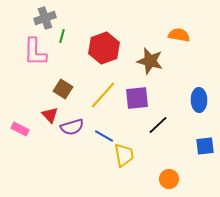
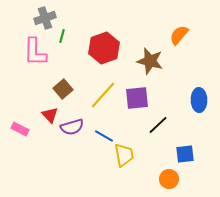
orange semicircle: rotated 60 degrees counterclockwise
brown square: rotated 18 degrees clockwise
blue square: moved 20 px left, 8 px down
